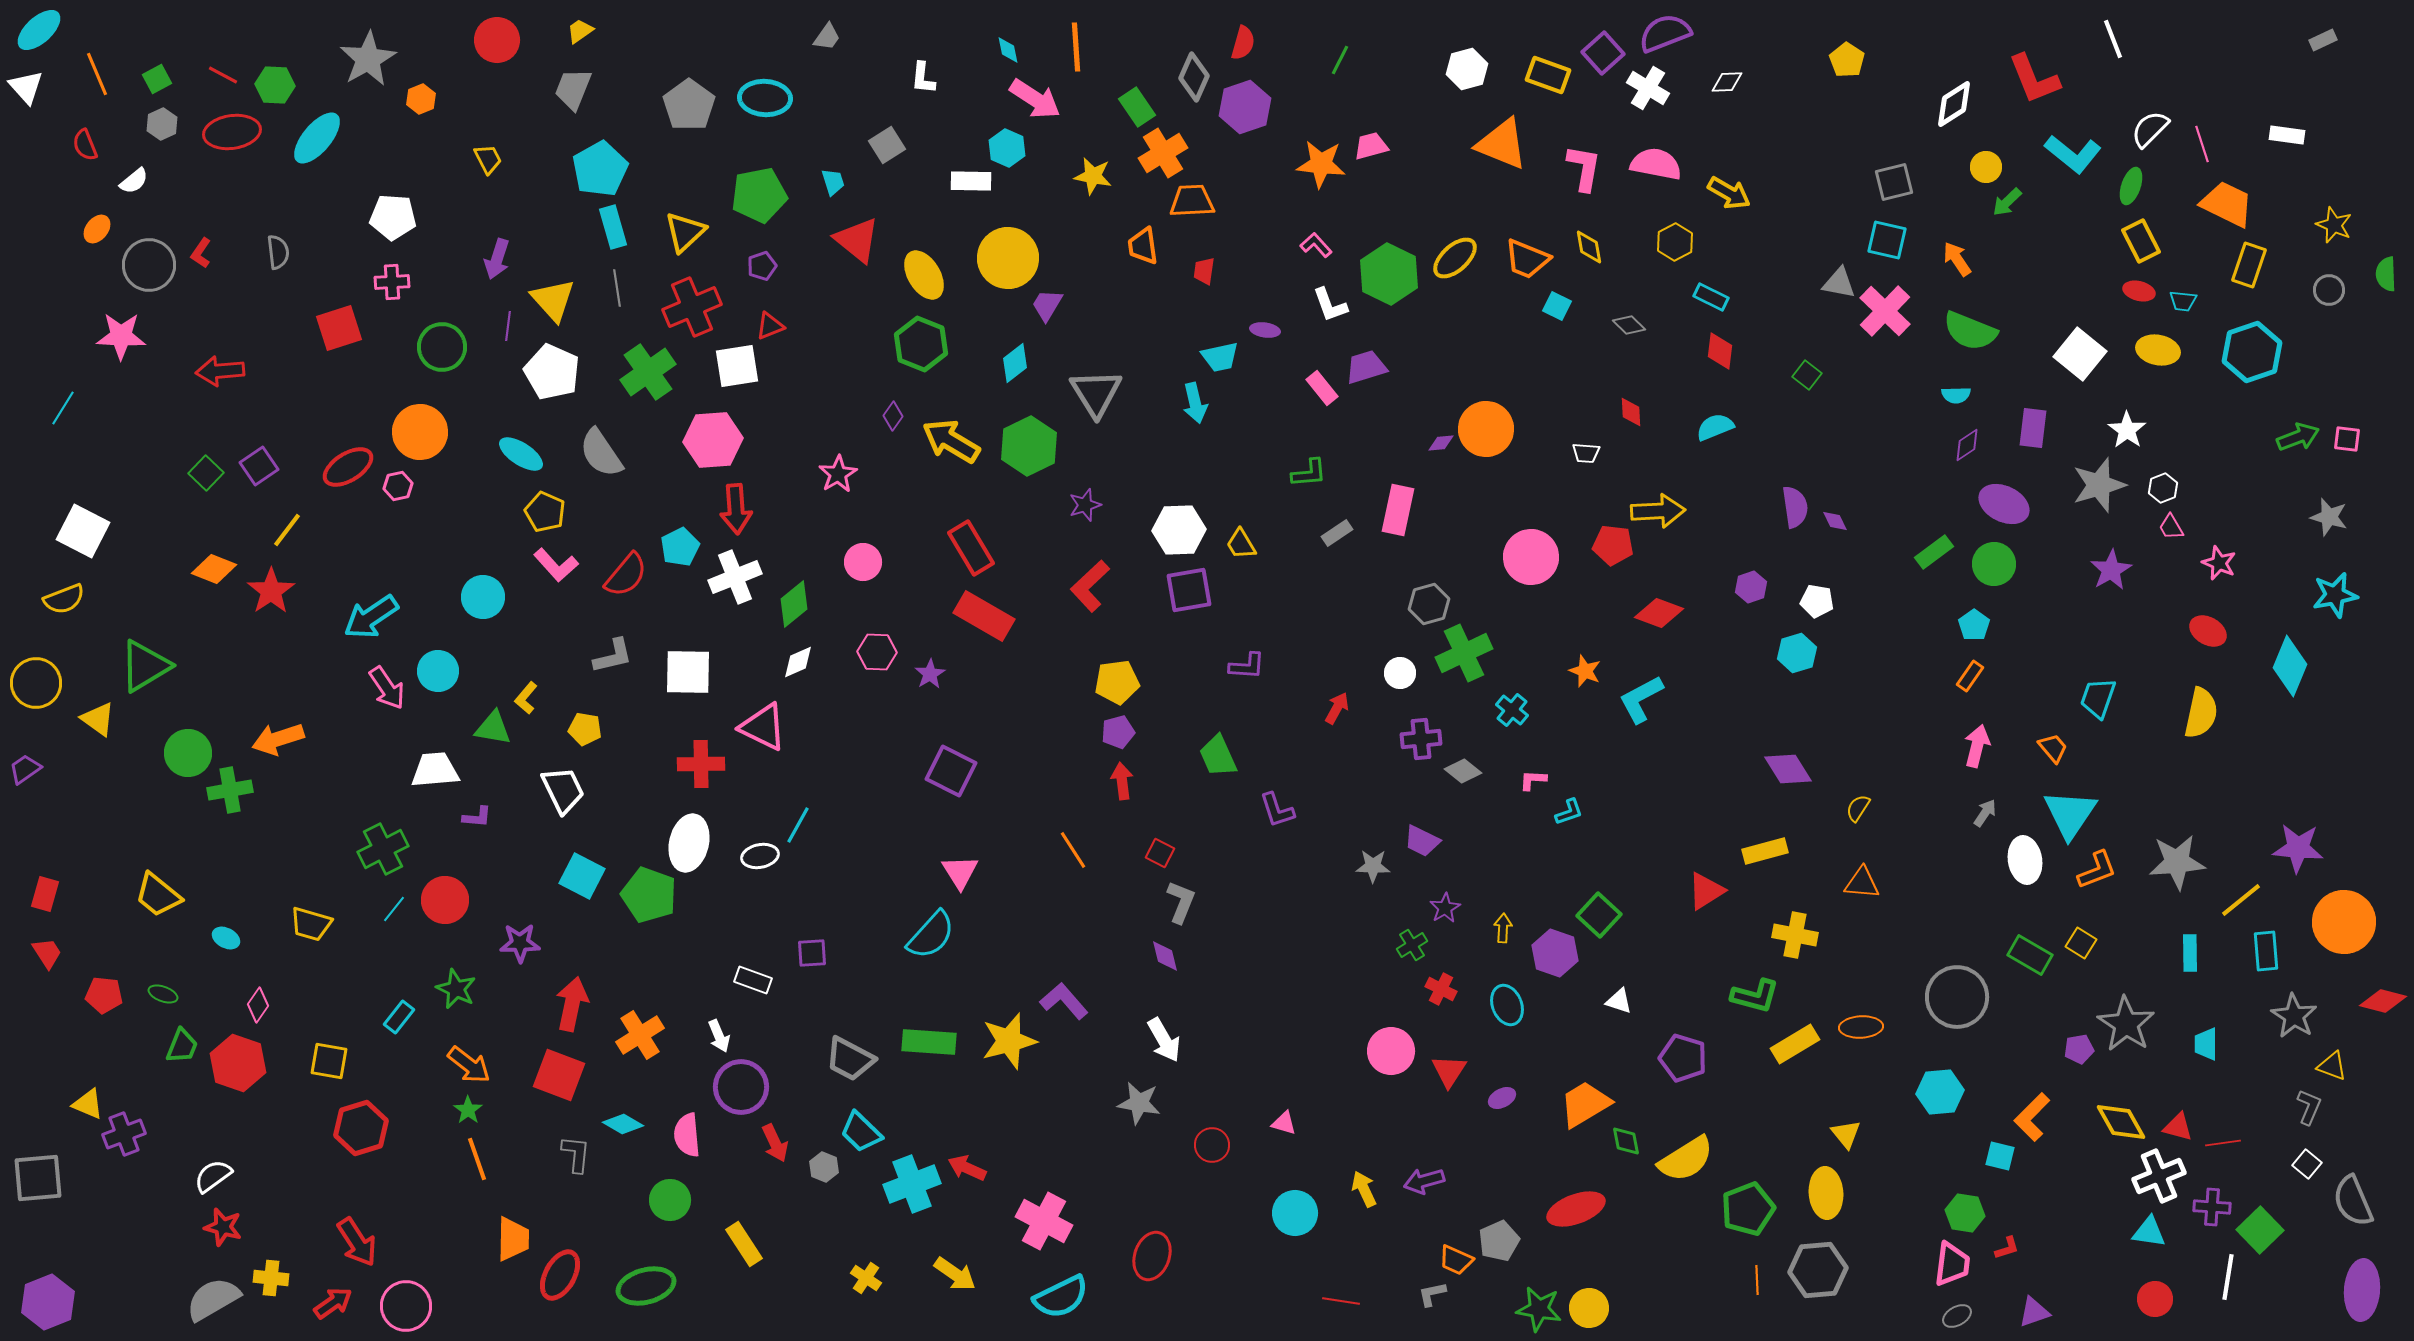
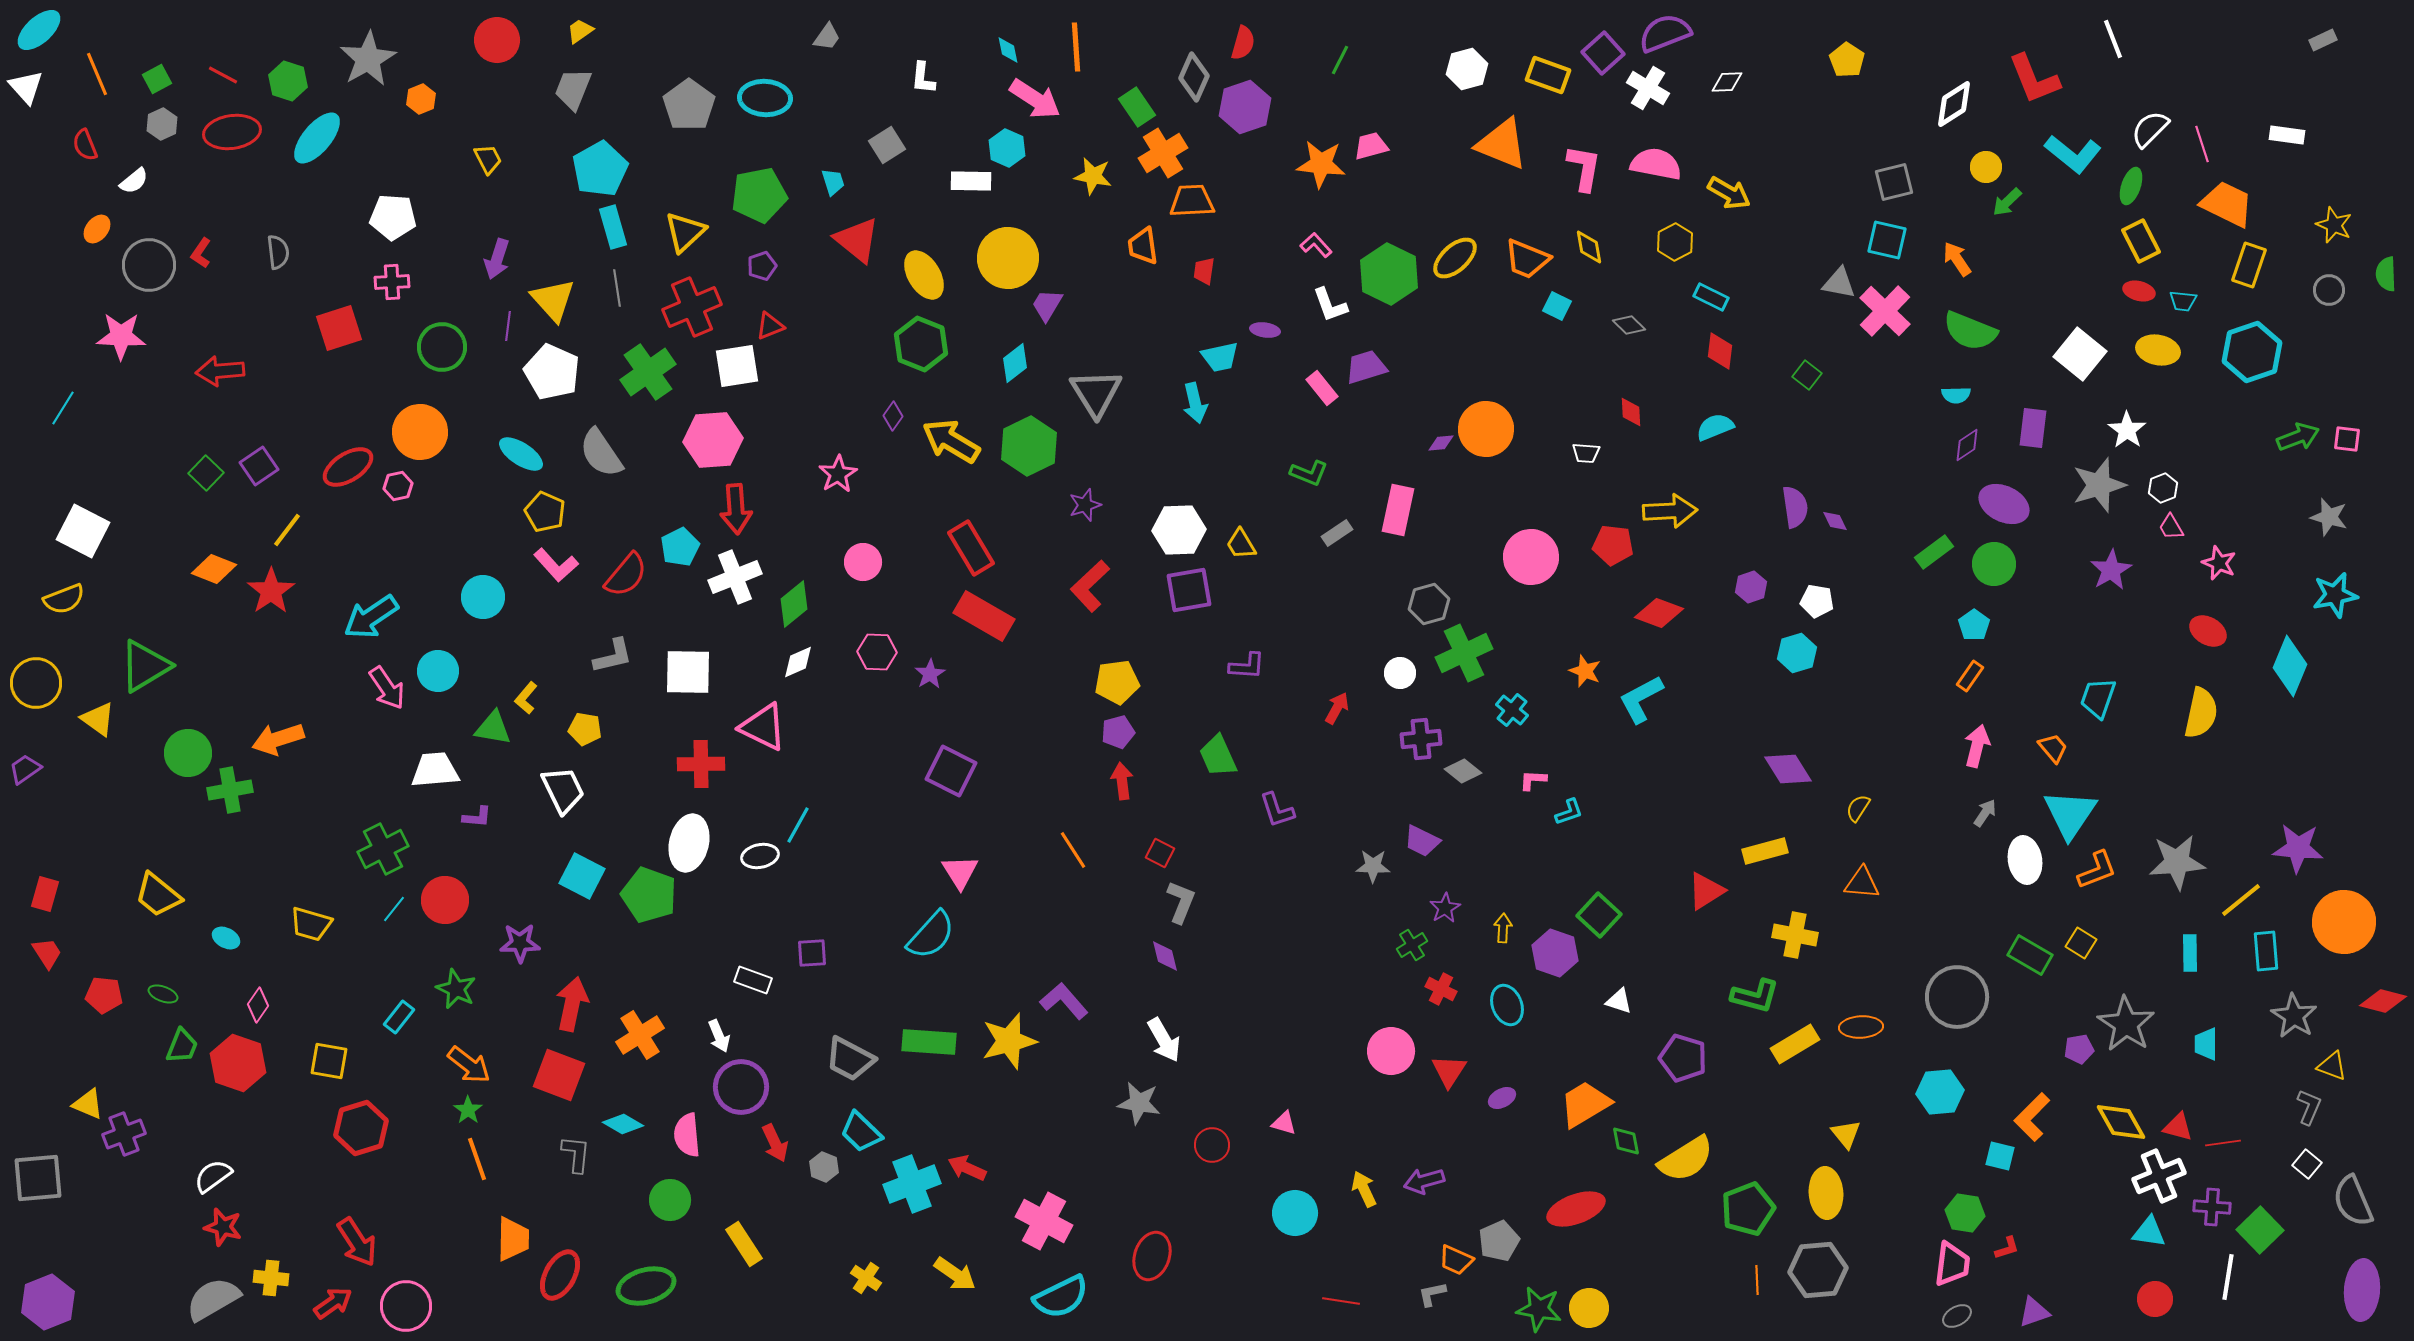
green hexagon at (275, 85): moved 13 px right, 4 px up; rotated 15 degrees clockwise
green L-shape at (1309, 473): rotated 27 degrees clockwise
yellow arrow at (1658, 511): moved 12 px right
